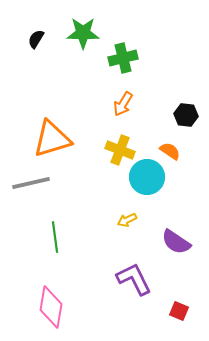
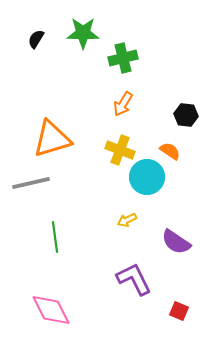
pink diamond: moved 3 px down; rotated 36 degrees counterclockwise
